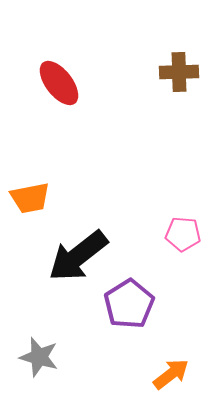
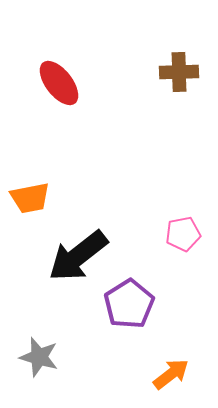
pink pentagon: rotated 16 degrees counterclockwise
